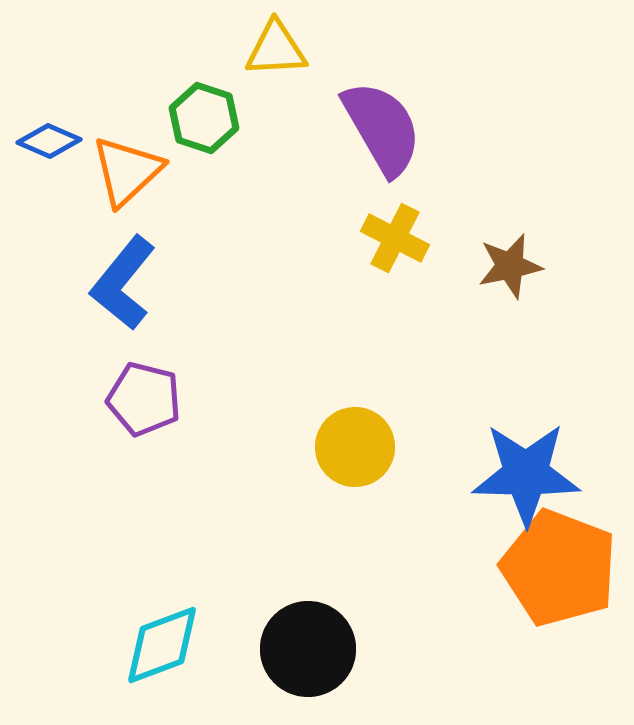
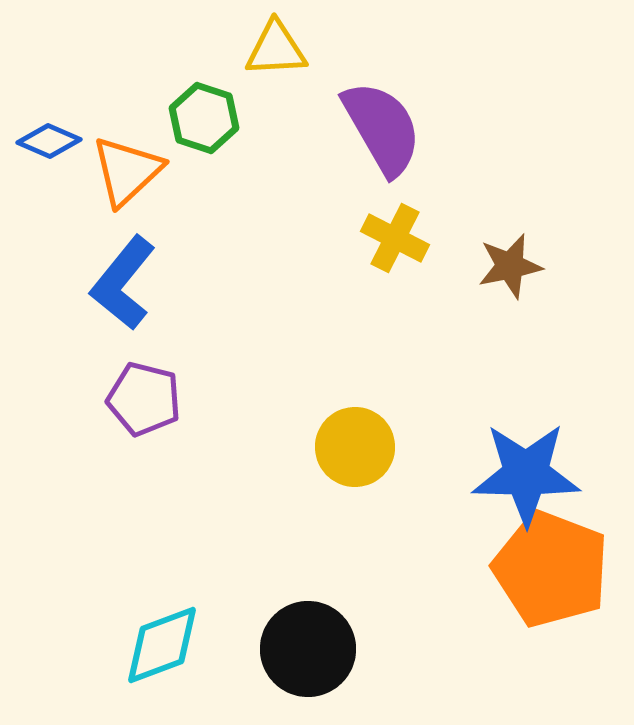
orange pentagon: moved 8 px left, 1 px down
